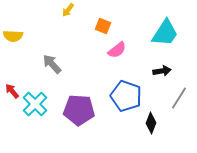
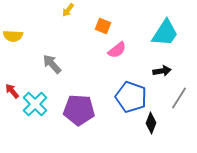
blue pentagon: moved 5 px right, 1 px down
